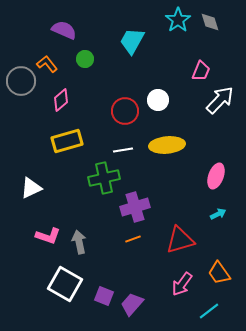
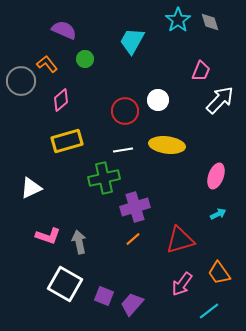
yellow ellipse: rotated 12 degrees clockwise
orange line: rotated 21 degrees counterclockwise
